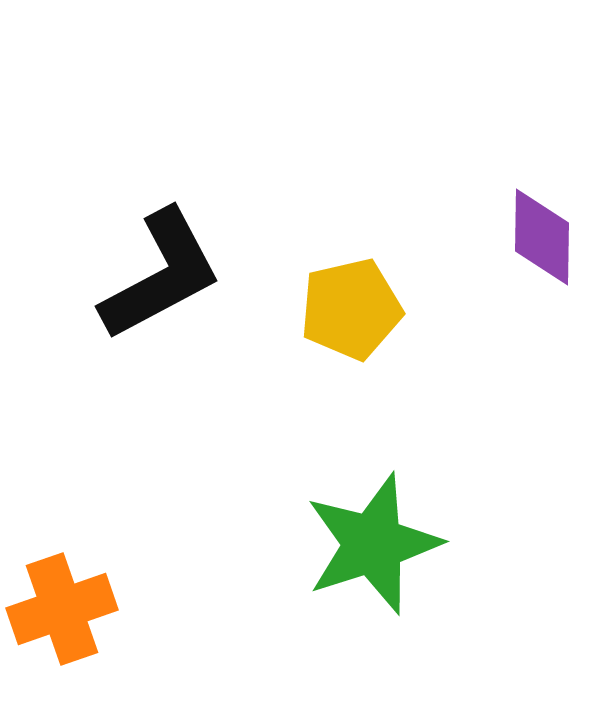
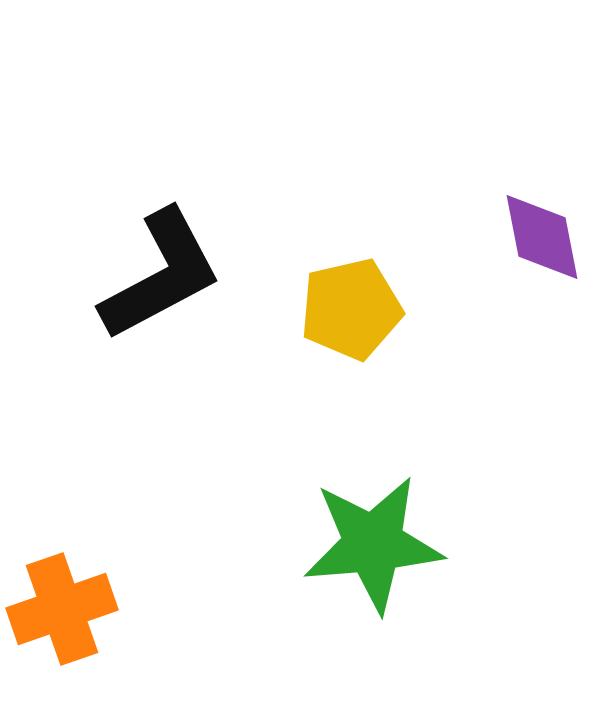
purple diamond: rotated 12 degrees counterclockwise
green star: rotated 13 degrees clockwise
